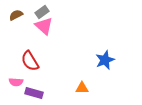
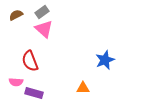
pink triangle: moved 3 px down
red semicircle: rotated 10 degrees clockwise
orange triangle: moved 1 px right
